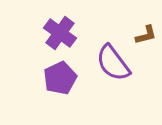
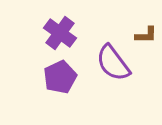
brown L-shape: rotated 15 degrees clockwise
purple pentagon: moved 1 px up
